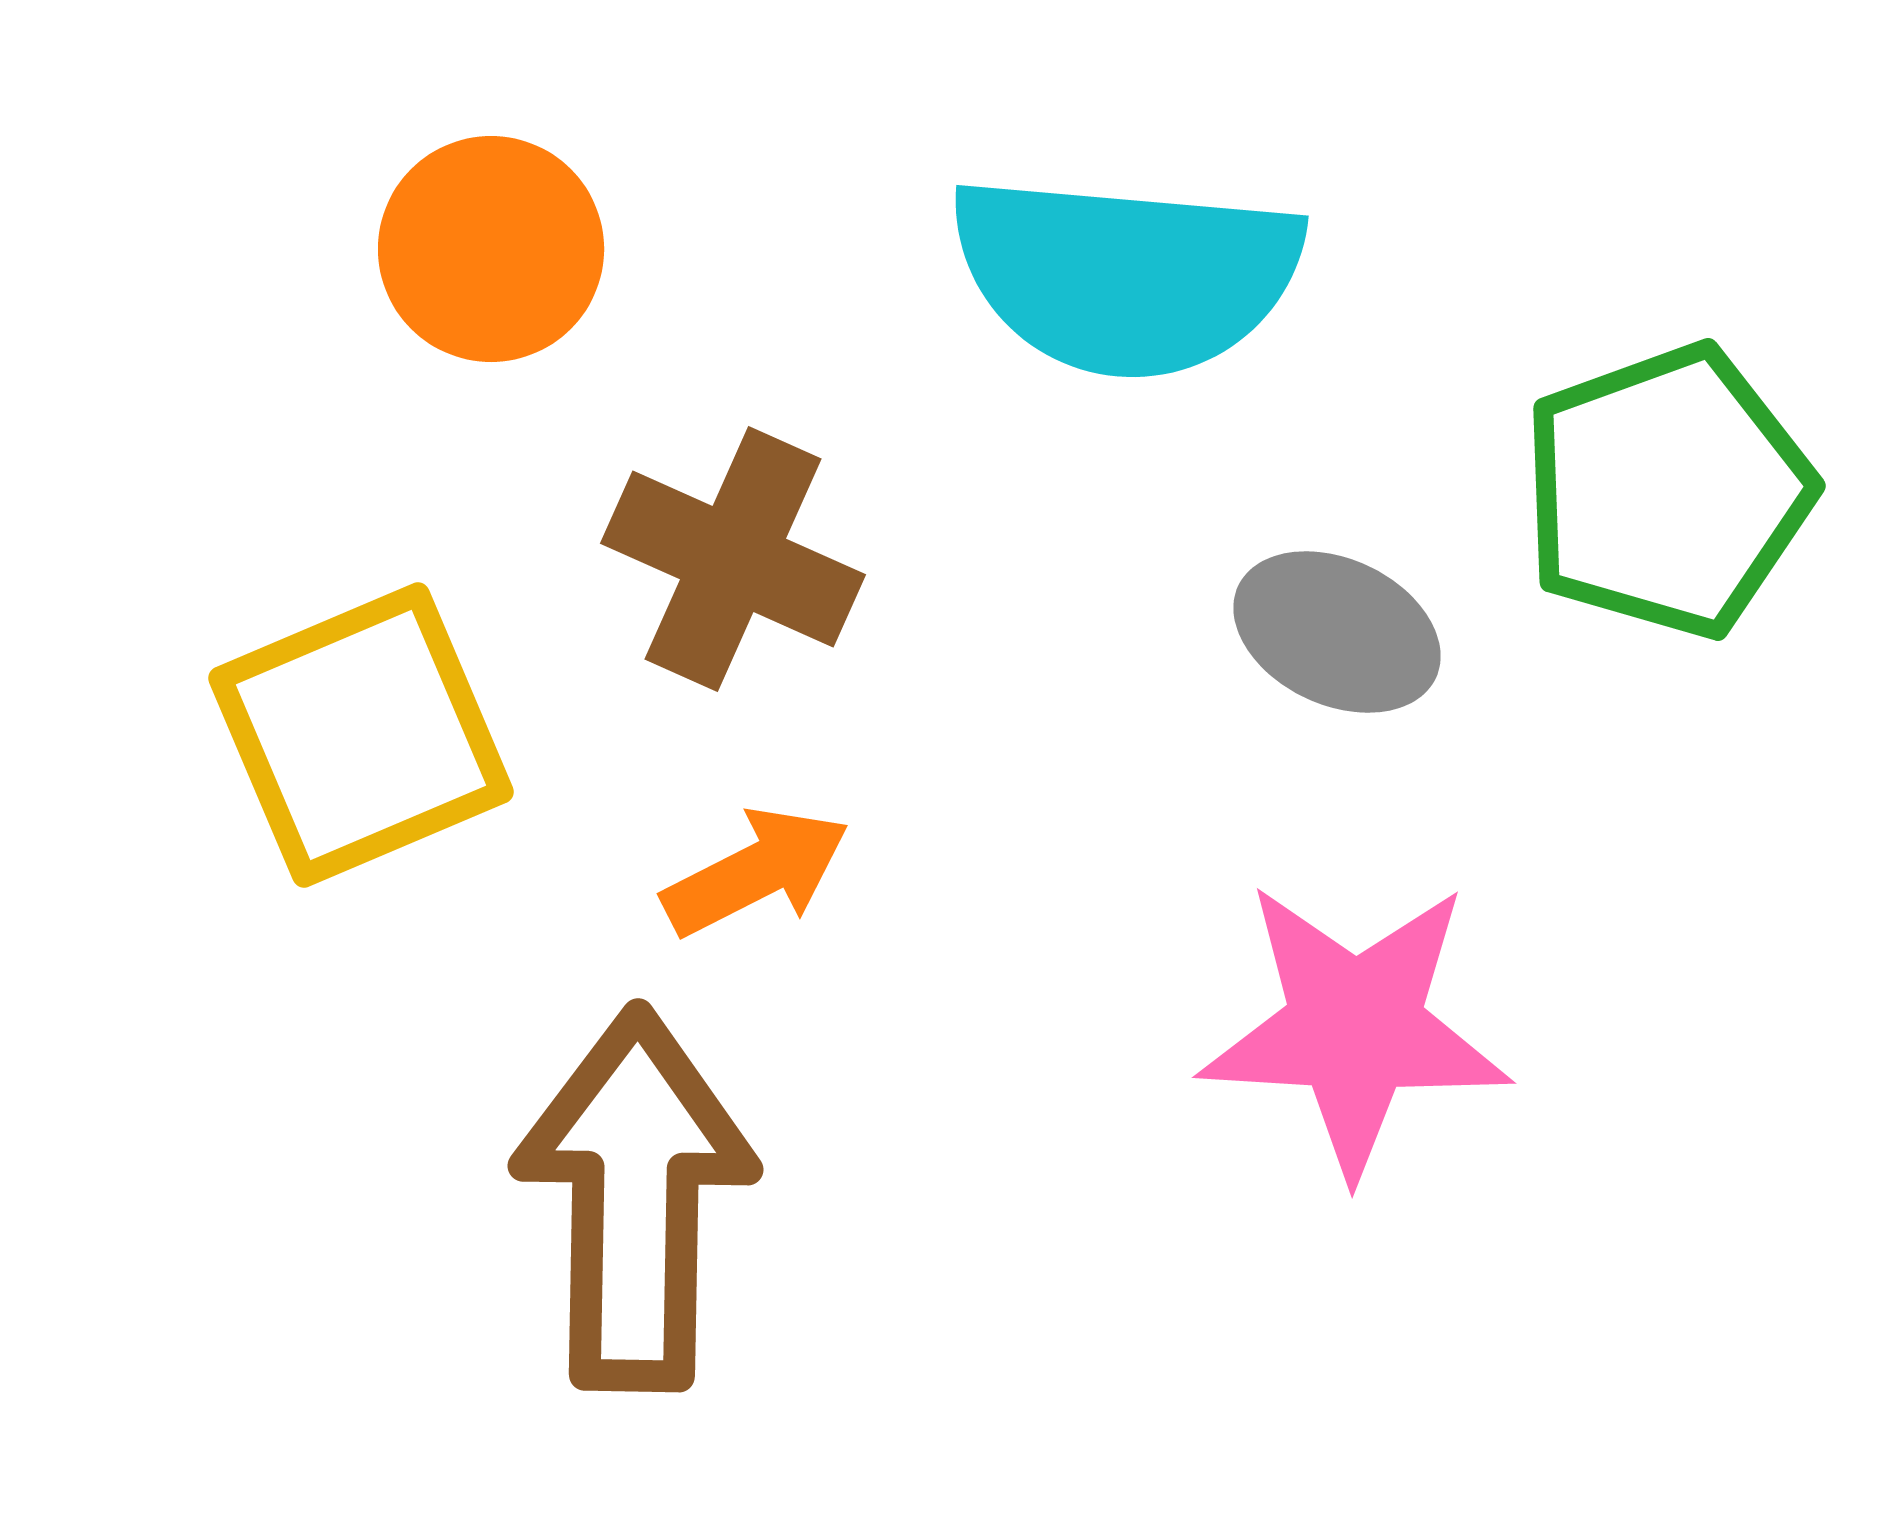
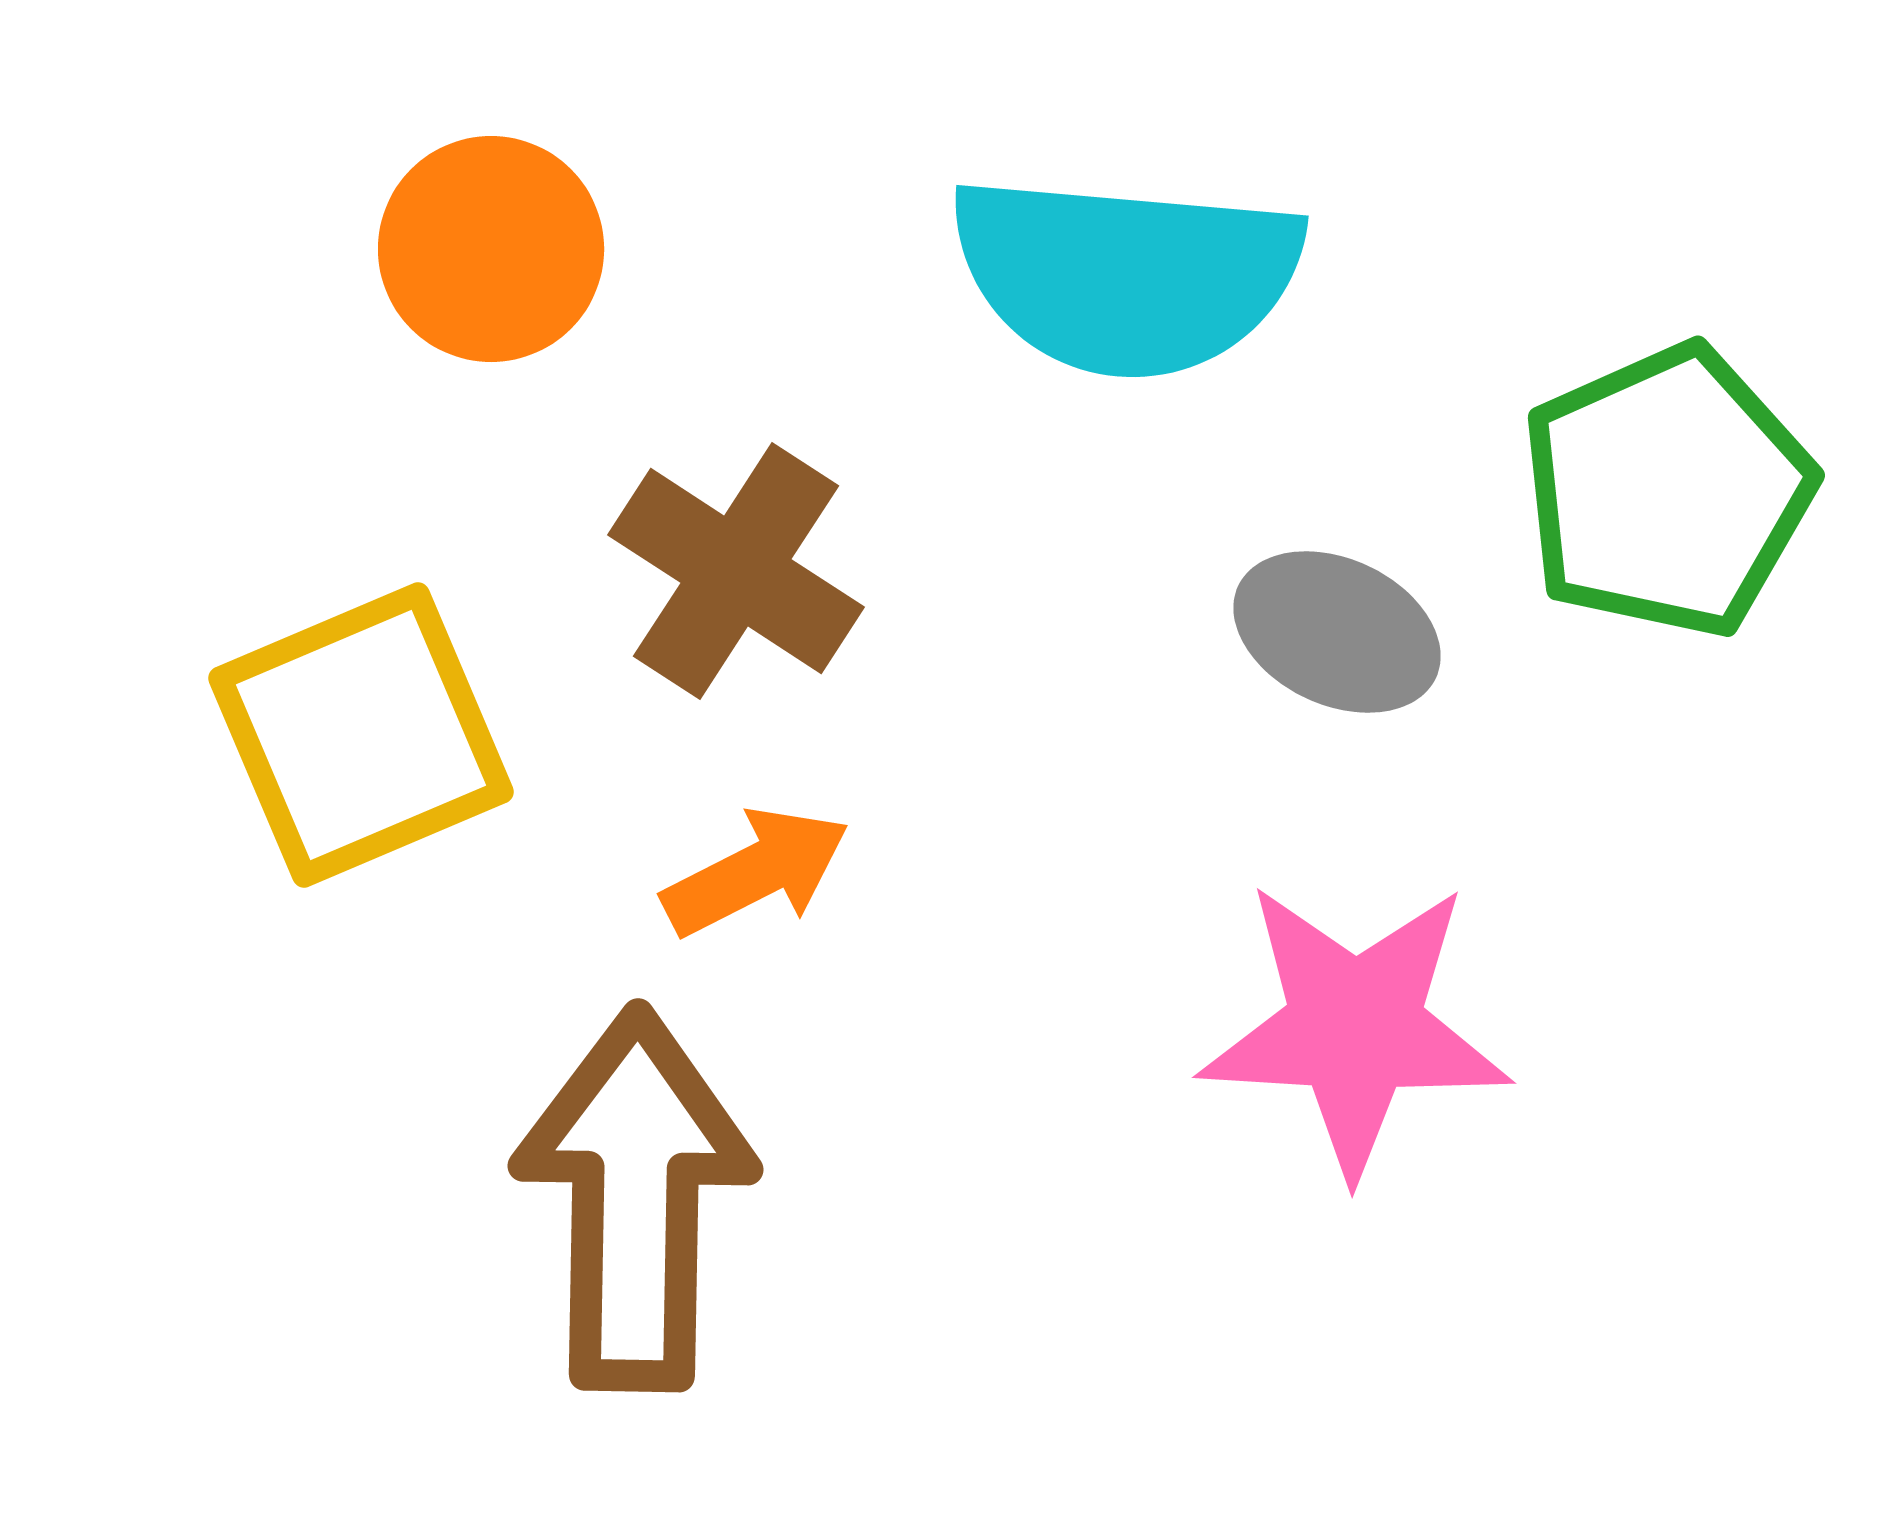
green pentagon: rotated 4 degrees counterclockwise
brown cross: moved 3 px right, 12 px down; rotated 9 degrees clockwise
